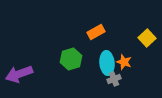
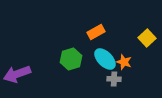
cyan ellipse: moved 2 px left, 4 px up; rotated 40 degrees counterclockwise
purple arrow: moved 2 px left
gray cross: rotated 24 degrees clockwise
